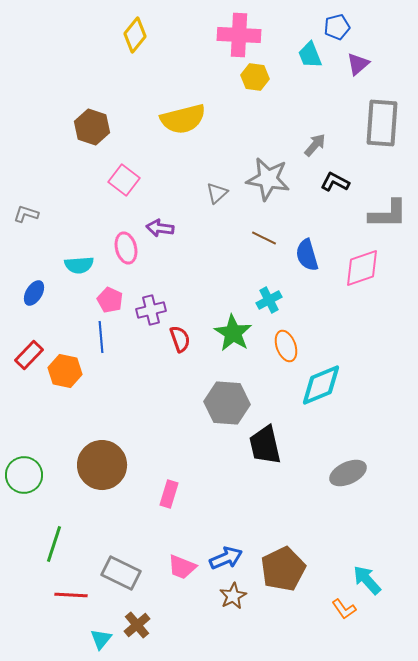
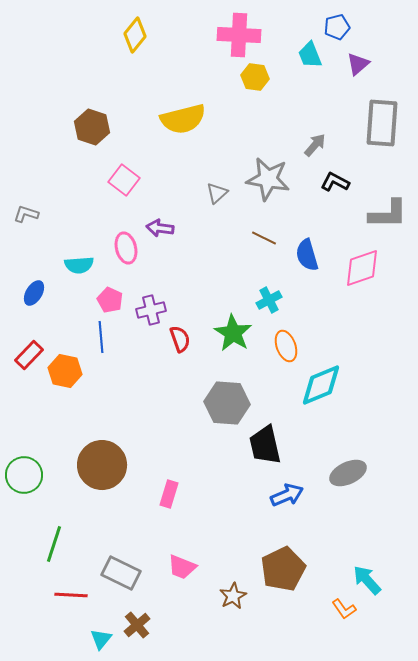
blue arrow at (226, 558): moved 61 px right, 63 px up
